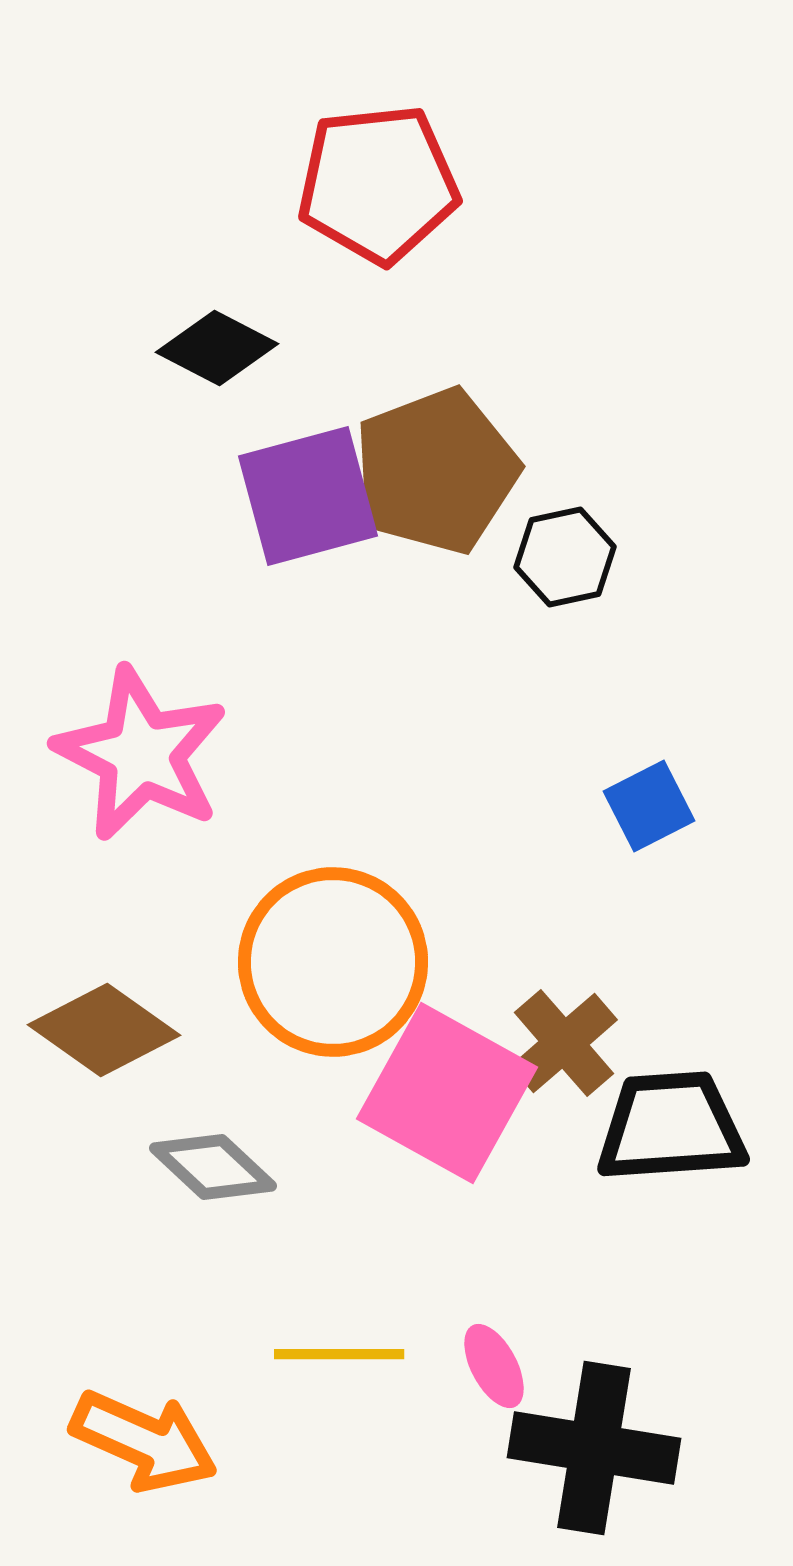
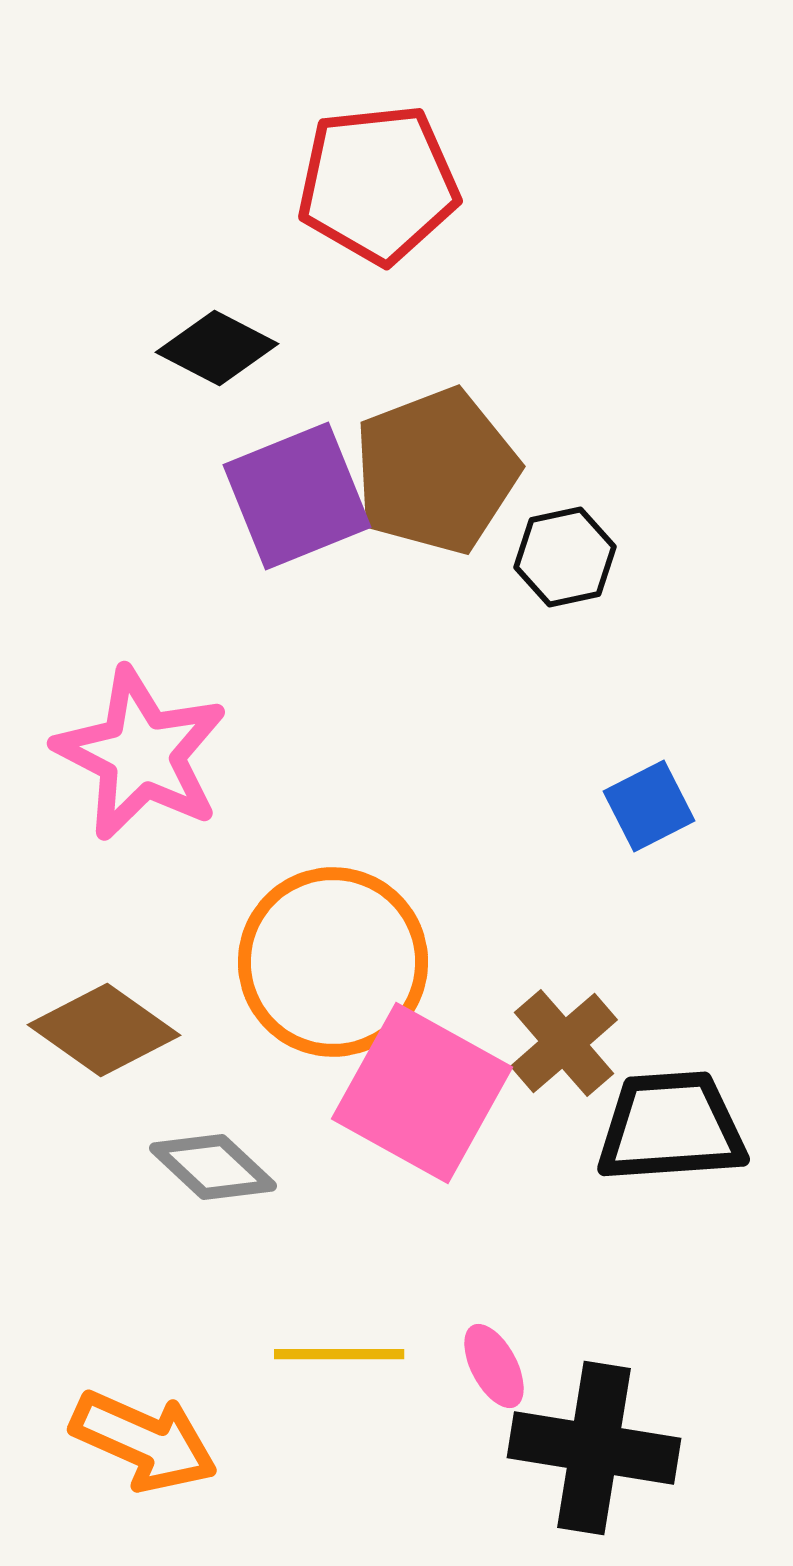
purple square: moved 11 px left; rotated 7 degrees counterclockwise
pink square: moved 25 px left
